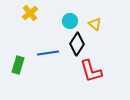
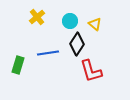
yellow cross: moved 7 px right, 4 px down
